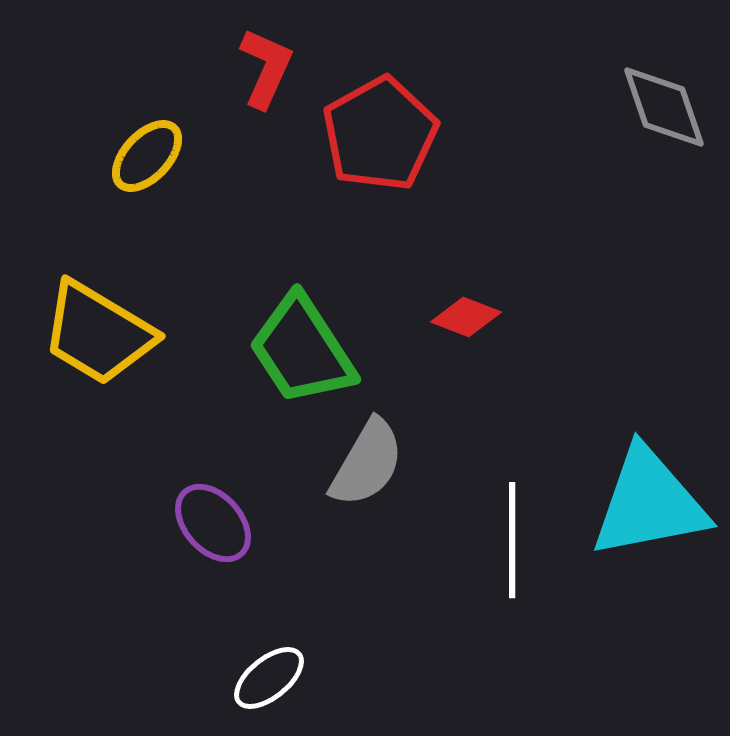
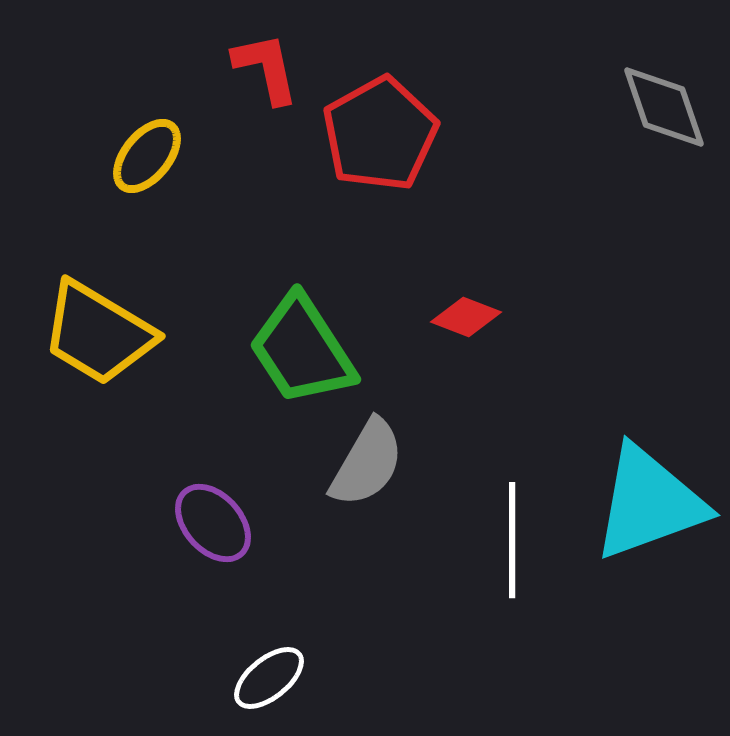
red L-shape: rotated 36 degrees counterclockwise
yellow ellipse: rotated 4 degrees counterclockwise
cyan triangle: rotated 9 degrees counterclockwise
